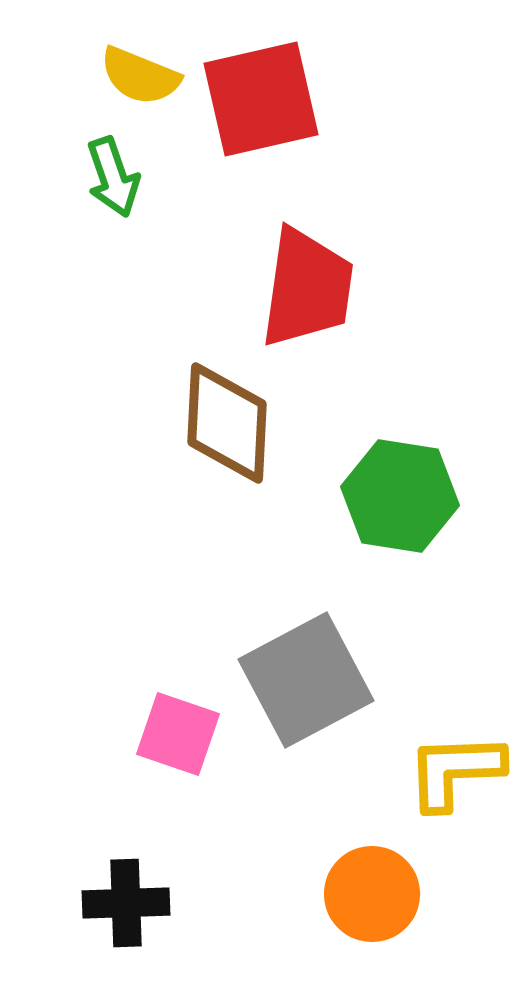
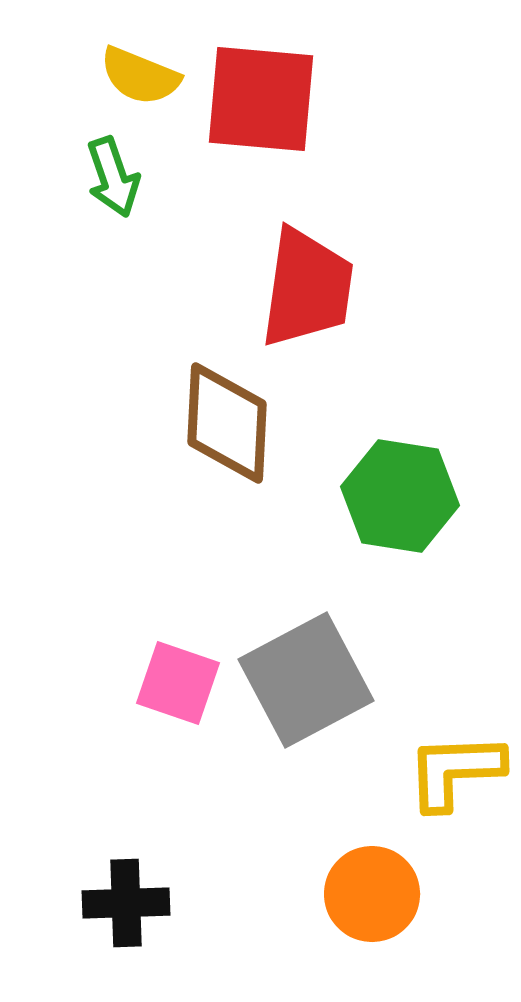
red square: rotated 18 degrees clockwise
pink square: moved 51 px up
